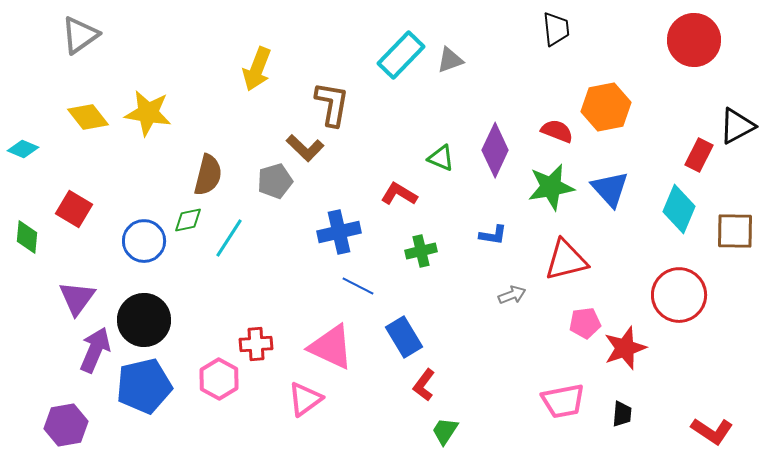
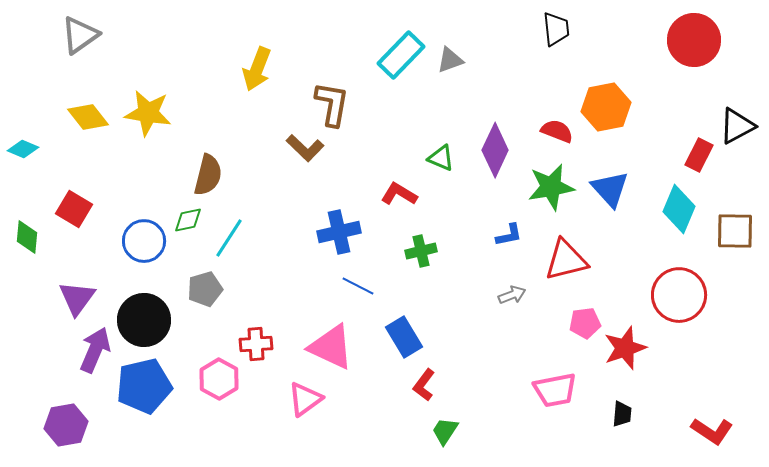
gray pentagon at (275, 181): moved 70 px left, 108 px down
blue L-shape at (493, 235): moved 16 px right; rotated 20 degrees counterclockwise
pink trapezoid at (563, 401): moved 8 px left, 11 px up
